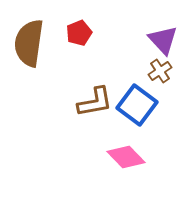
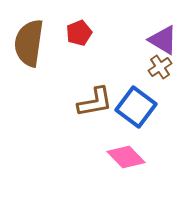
purple triangle: rotated 16 degrees counterclockwise
brown cross: moved 4 px up
blue square: moved 1 px left, 2 px down
